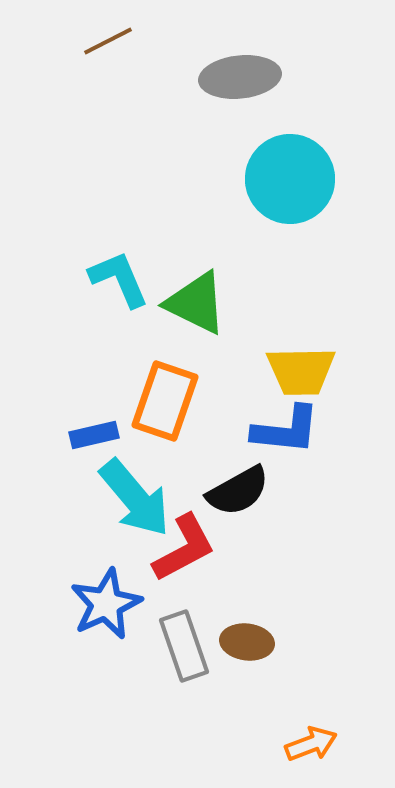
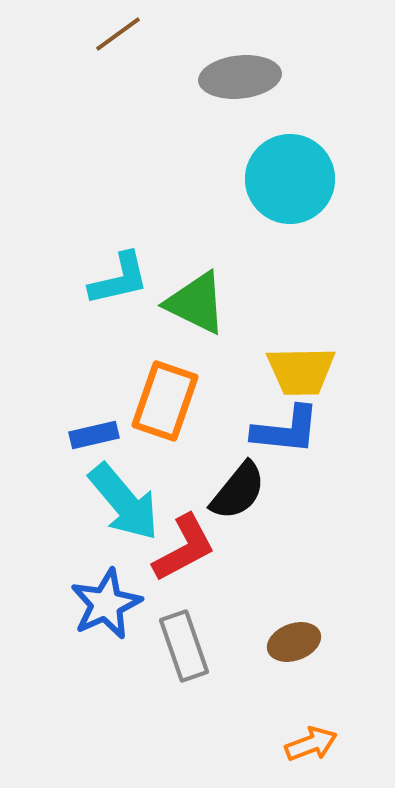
brown line: moved 10 px right, 7 px up; rotated 9 degrees counterclockwise
cyan L-shape: rotated 100 degrees clockwise
black semicircle: rotated 22 degrees counterclockwise
cyan arrow: moved 11 px left, 4 px down
brown ellipse: moved 47 px right; rotated 27 degrees counterclockwise
